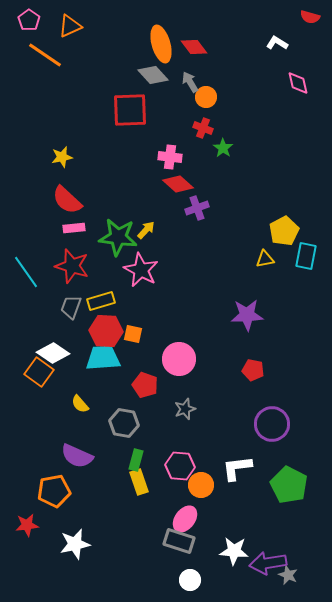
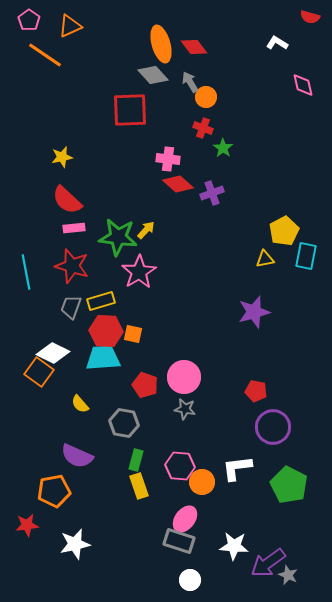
pink diamond at (298, 83): moved 5 px right, 2 px down
pink cross at (170, 157): moved 2 px left, 2 px down
purple cross at (197, 208): moved 15 px right, 15 px up
pink star at (141, 270): moved 2 px left, 2 px down; rotated 12 degrees clockwise
cyan line at (26, 272): rotated 24 degrees clockwise
purple star at (247, 315): moved 7 px right, 3 px up; rotated 12 degrees counterclockwise
white diamond at (53, 353): rotated 8 degrees counterclockwise
pink circle at (179, 359): moved 5 px right, 18 px down
red pentagon at (253, 370): moved 3 px right, 21 px down
gray star at (185, 409): rotated 30 degrees clockwise
purple circle at (272, 424): moved 1 px right, 3 px down
yellow rectangle at (139, 482): moved 4 px down
orange circle at (201, 485): moved 1 px right, 3 px up
white star at (234, 551): moved 5 px up
purple arrow at (268, 563): rotated 27 degrees counterclockwise
